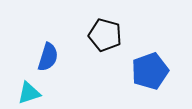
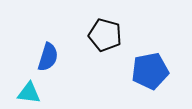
blue pentagon: rotated 9 degrees clockwise
cyan triangle: rotated 25 degrees clockwise
